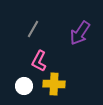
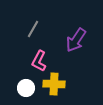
purple arrow: moved 4 px left, 7 px down
white circle: moved 2 px right, 2 px down
